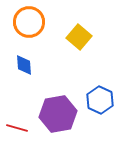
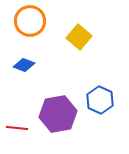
orange circle: moved 1 px right, 1 px up
blue diamond: rotated 65 degrees counterclockwise
red line: rotated 10 degrees counterclockwise
